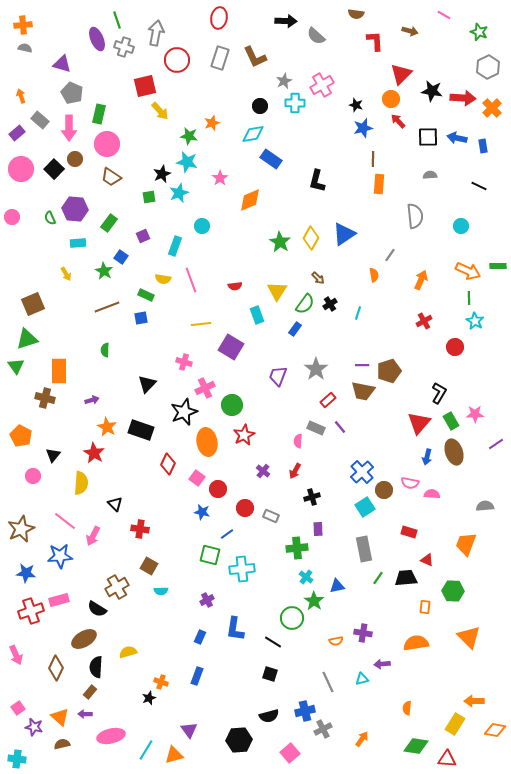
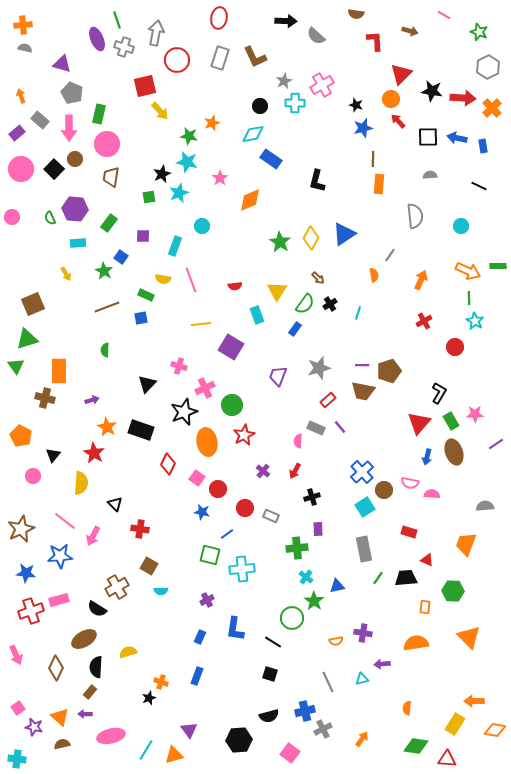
brown trapezoid at (111, 177): rotated 65 degrees clockwise
purple square at (143, 236): rotated 24 degrees clockwise
pink cross at (184, 362): moved 5 px left, 4 px down
gray star at (316, 369): moved 3 px right, 1 px up; rotated 20 degrees clockwise
pink square at (290, 753): rotated 12 degrees counterclockwise
